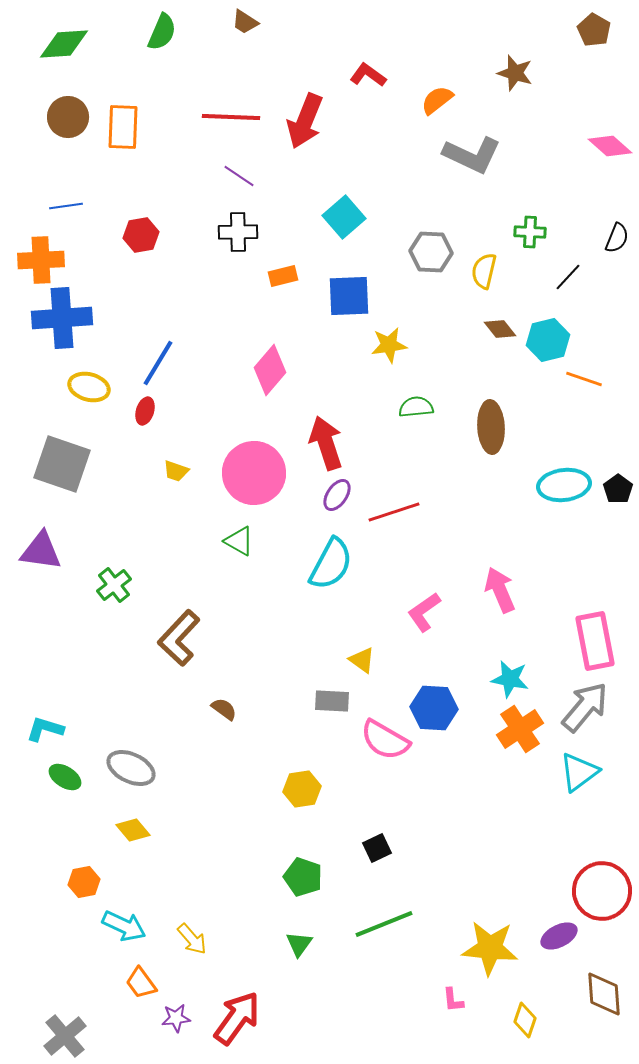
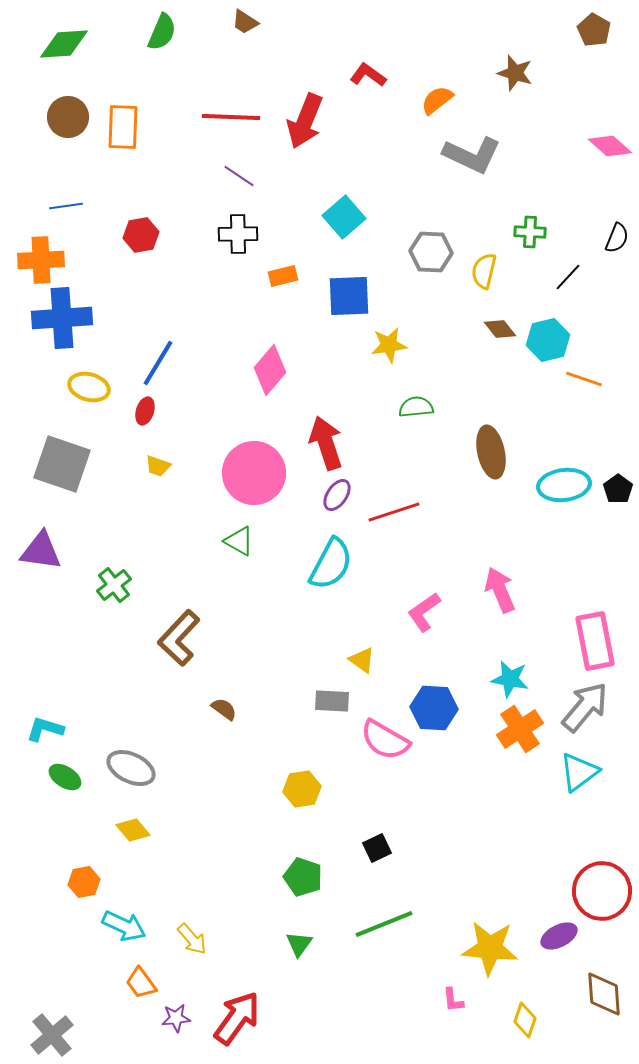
black cross at (238, 232): moved 2 px down
brown ellipse at (491, 427): moved 25 px down; rotated 9 degrees counterclockwise
yellow trapezoid at (176, 471): moved 18 px left, 5 px up
gray cross at (65, 1036): moved 13 px left, 1 px up
